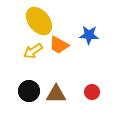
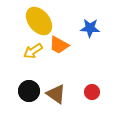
blue star: moved 1 px right, 7 px up
brown triangle: rotated 35 degrees clockwise
